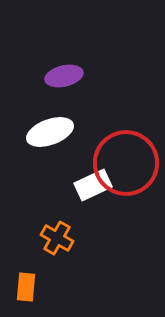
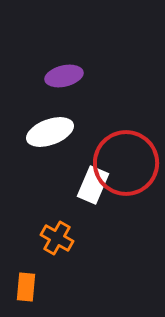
white rectangle: rotated 42 degrees counterclockwise
